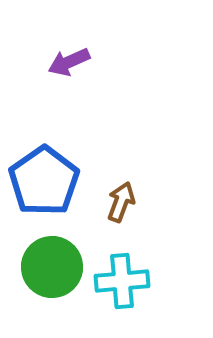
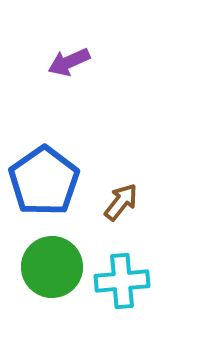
brown arrow: rotated 18 degrees clockwise
